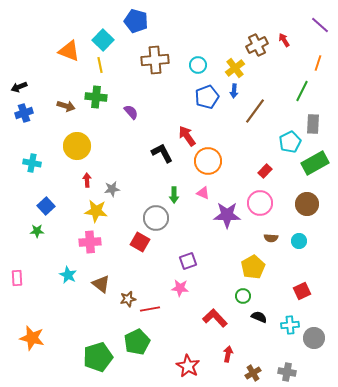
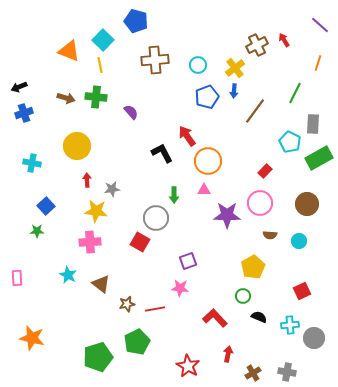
green line at (302, 91): moved 7 px left, 2 px down
brown arrow at (66, 106): moved 8 px up
cyan pentagon at (290, 142): rotated 20 degrees counterclockwise
green rectangle at (315, 163): moved 4 px right, 5 px up
pink triangle at (203, 193): moved 1 px right, 3 px up; rotated 24 degrees counterclockwise
brown semicircle at (271, 238): moved 1 px left, 3 px up
brown star at (128, 299): moved 1 px left, 5 px down
red line at (150, 309): moved 5 px right
